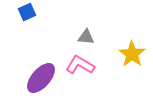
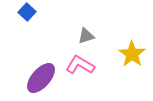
blue square: rotated 24 degrees counterclockwise
gray triangle: moved 1 px up; rotated 24 degrees counterclockwise
